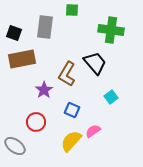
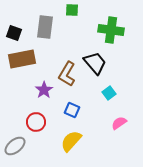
cyan square: moved 2 px left, 4 px up
pink semicircle: moved 26 px right, 8 px up
gray ellipse: rotated 75 degrees counterclockwise
